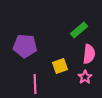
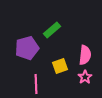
green rectangle: moved 27 px left
purple pentagon: moved 2 px right, 2 px down; rotated 20 degrees counterclockwise
pink semicircle: moved 4 px left, 1 px down
pink line: moved 1 px right
